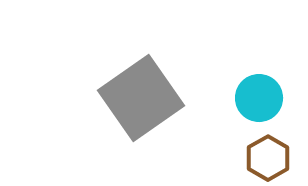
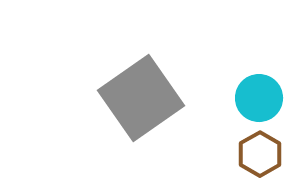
brown hexagon: moved 8 px left, 4 px up
